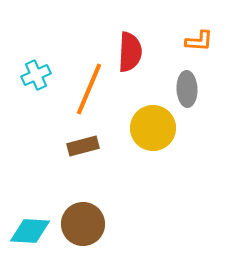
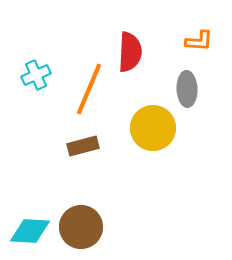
brown circle: moved 2 px left, 3 px down
